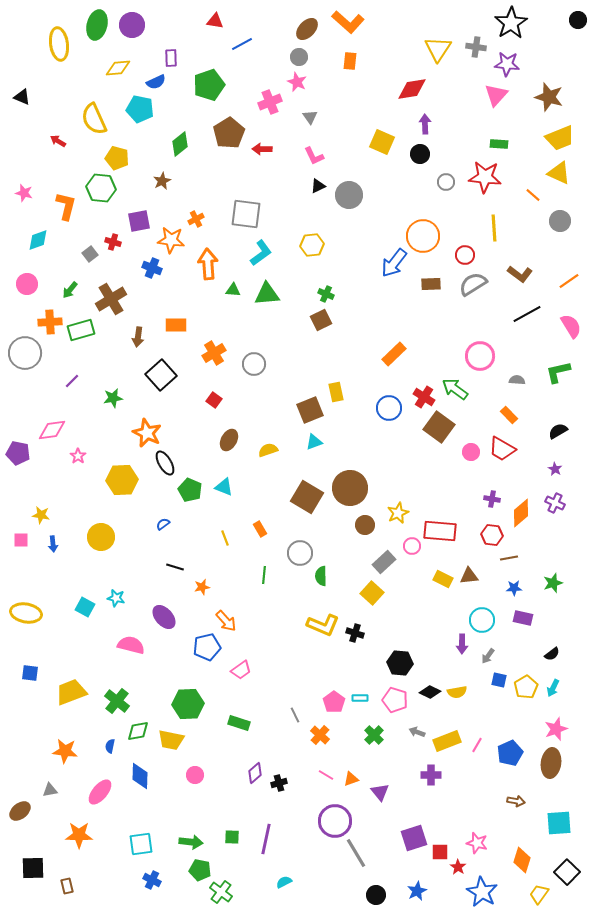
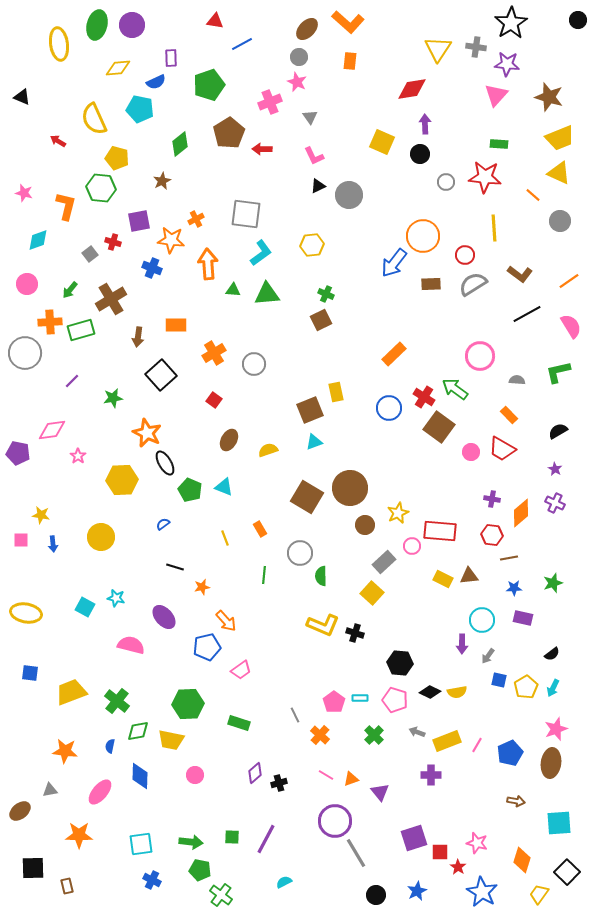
purple line at (266, 839): rotated 16 degrees clockwise
green cross at (221, 892): moved 3 px down
